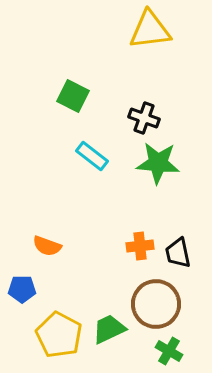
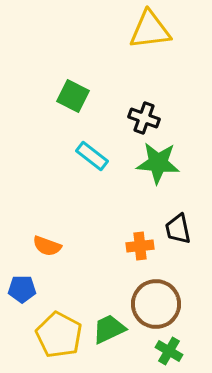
black trapezoid: moved 24 px up
